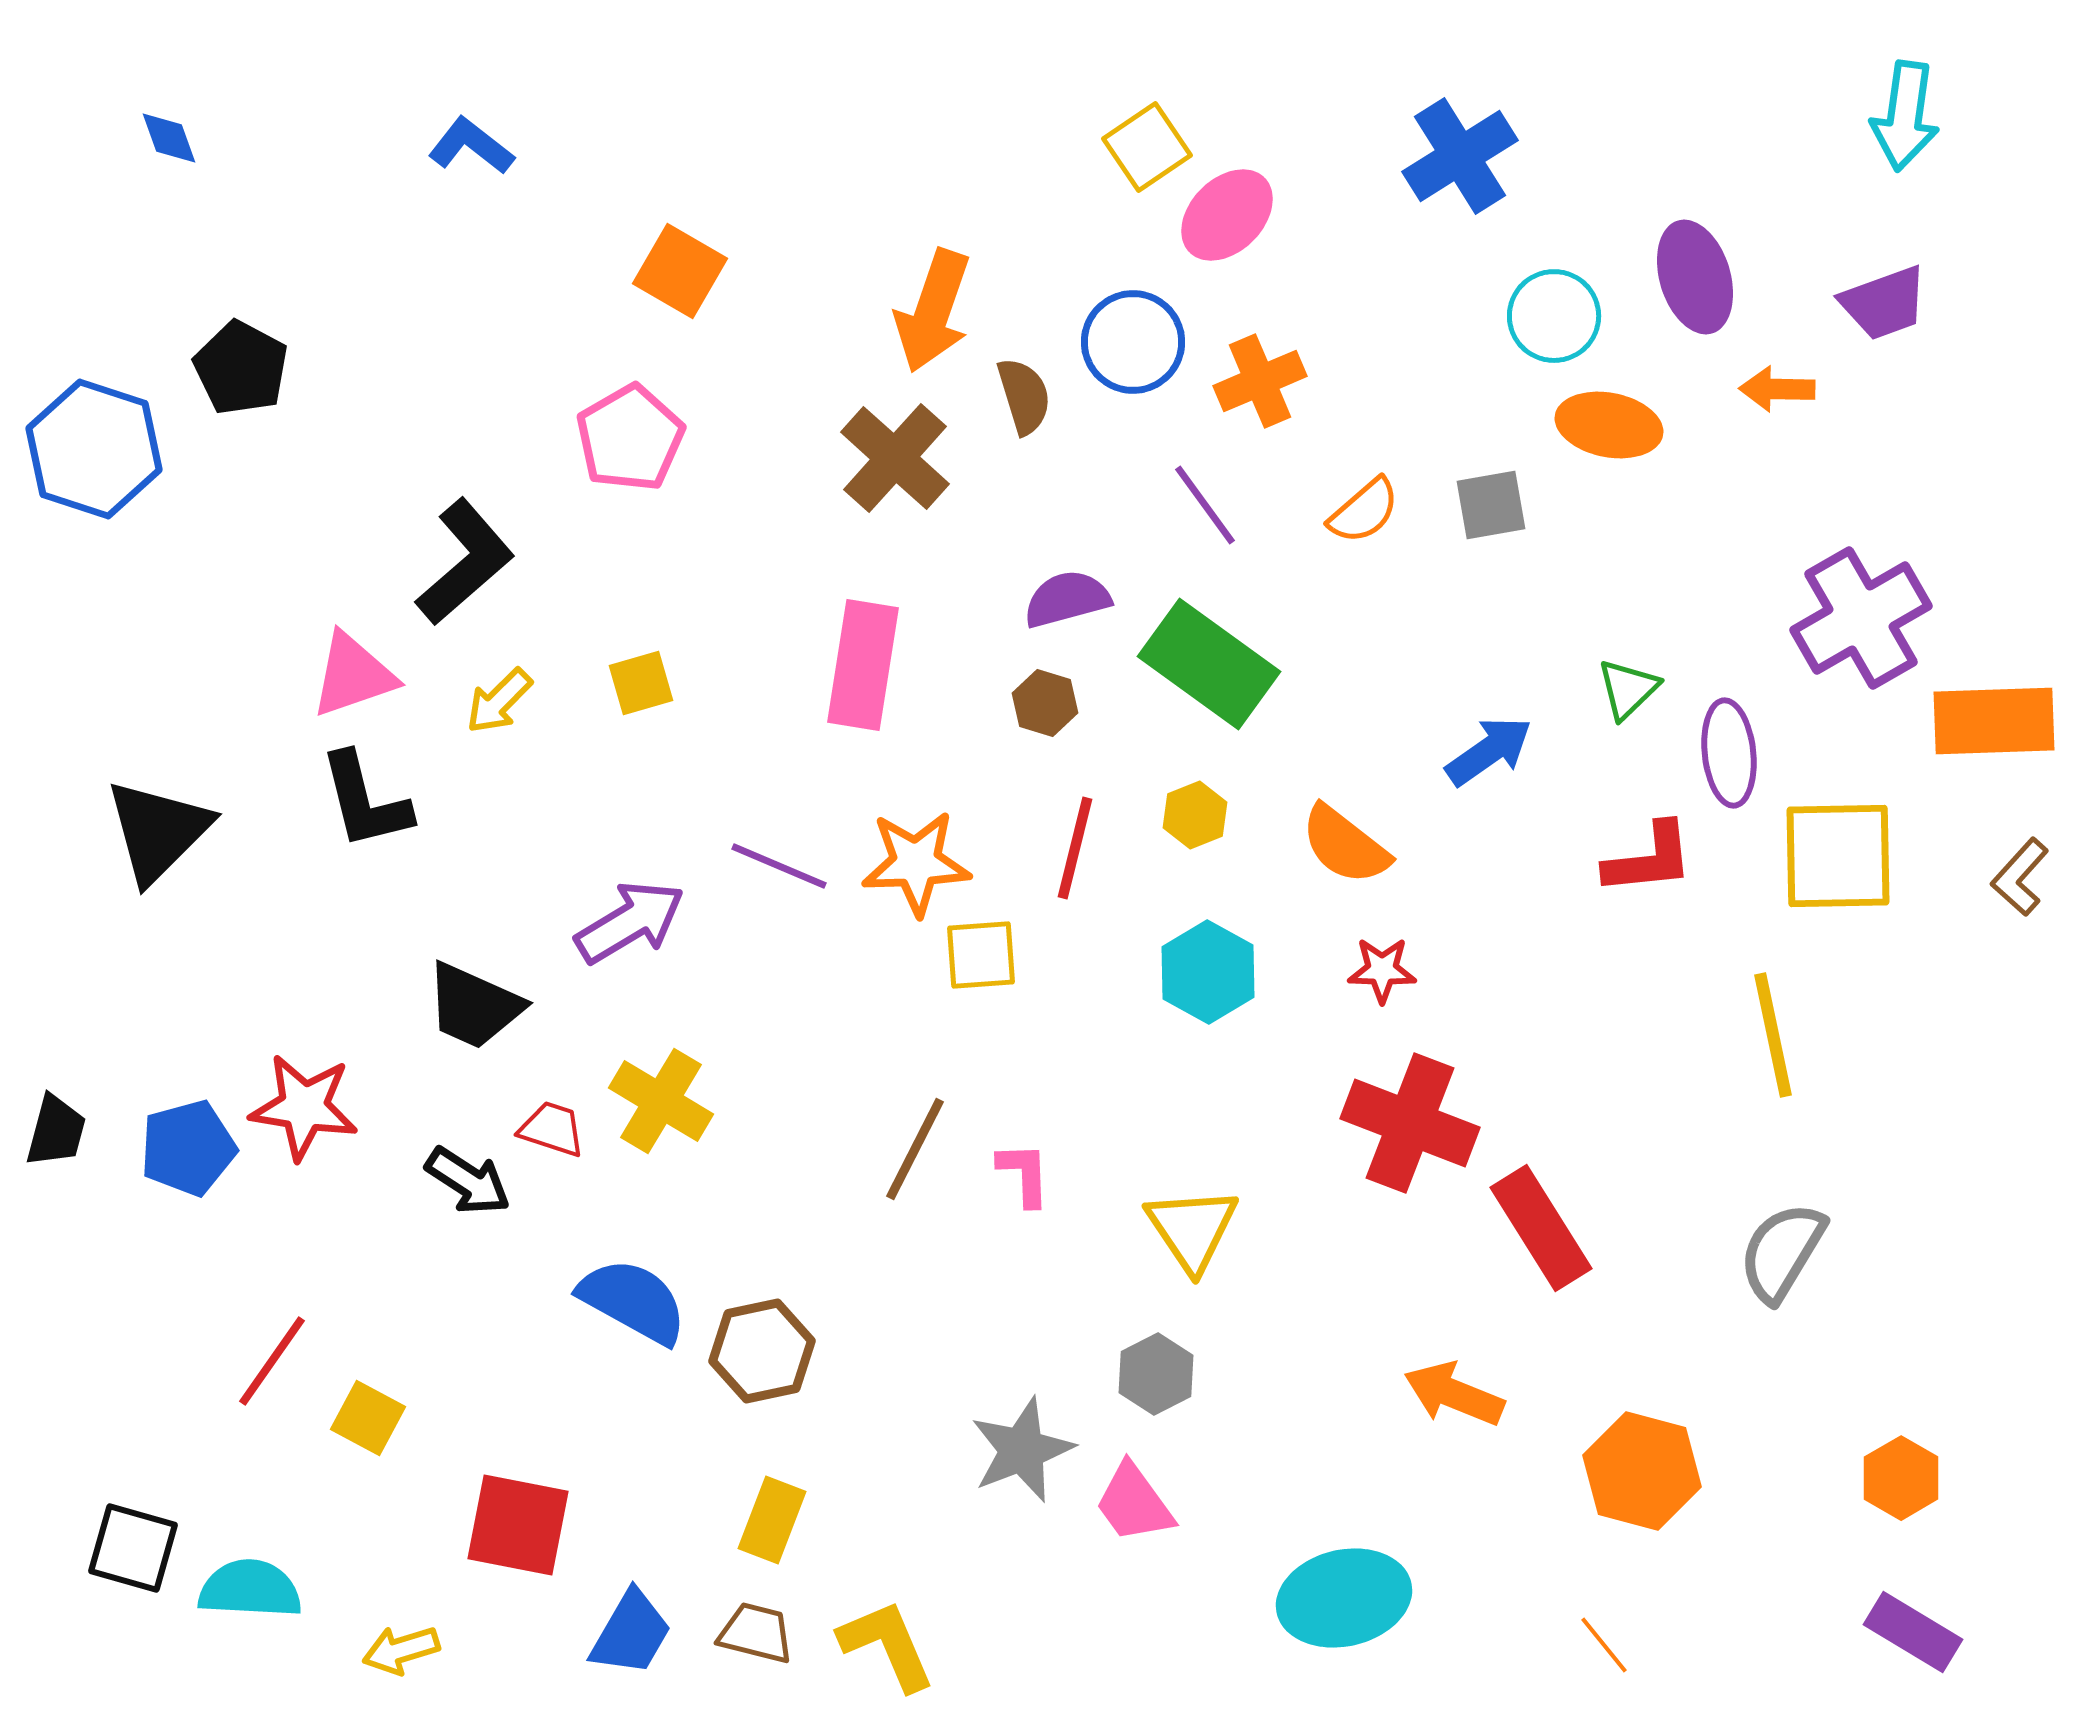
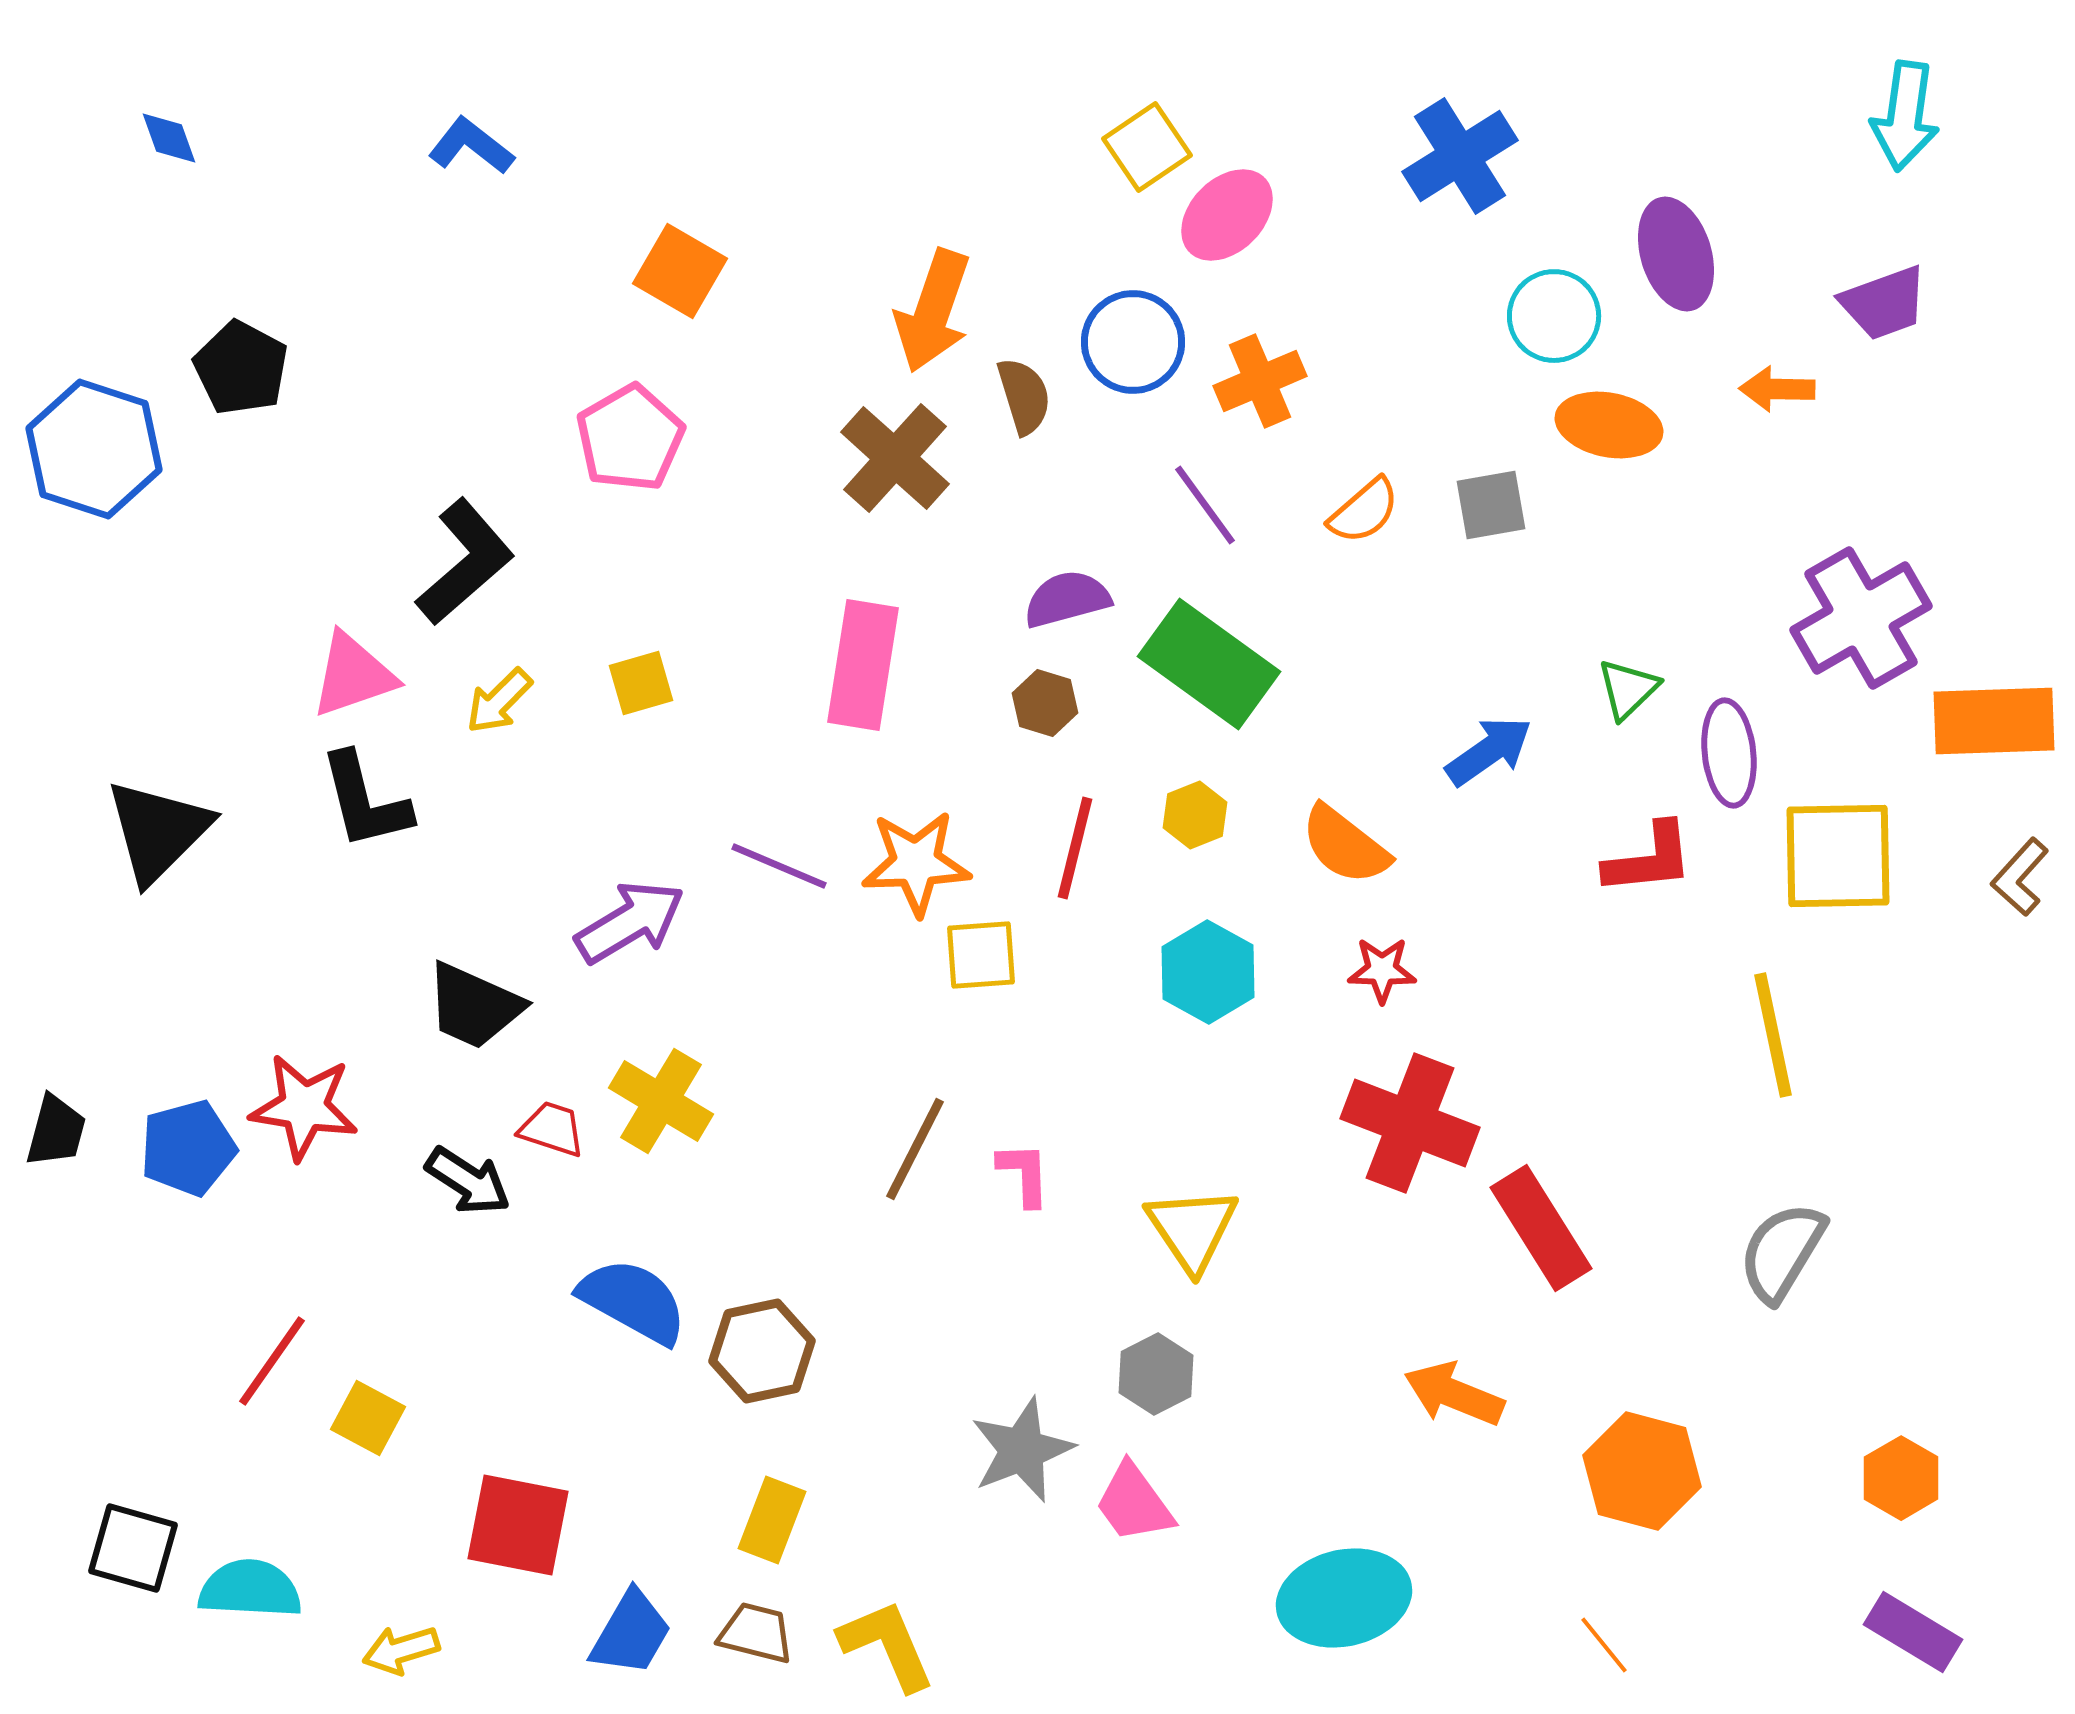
purple ellipse at (1695, 277): moved 19 px left, 23 px up
